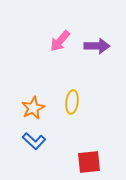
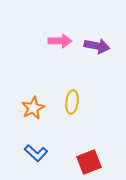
pink arrow: rotated 130 degrees counterclockwise
purple arrow: rotated 10 degrees clockwise
blue L-shape: moved 2 px right, 12 px down
red square: rotated 15 degrees counterclockwise
